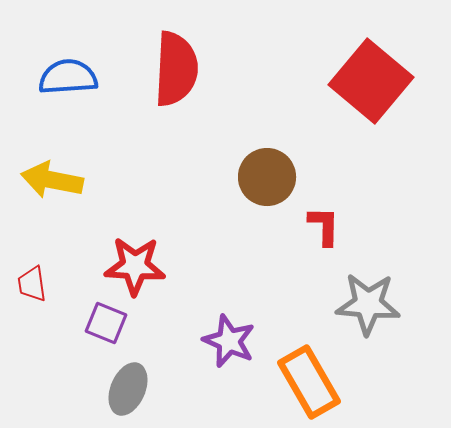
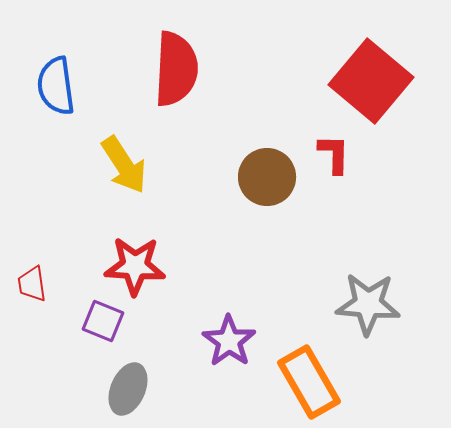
blue semicircle: moved 12 px left, 9 px down; rotated 94 degrees counterclockwise
yellow arrow: moved 72 px right, 15 px up; rotated 134 degrees counterclockwise
red L-shape: moved 10 px right, 72 px up
purple square: moved 3 px left, 2 px up
purple star: rotated 12 degrees clockwise
